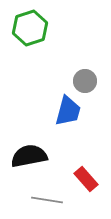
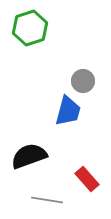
gray circle: moved 2 px left
black semicircle: rotated 9 degrees counterclockwise
red rectangle: moved 1 px right
